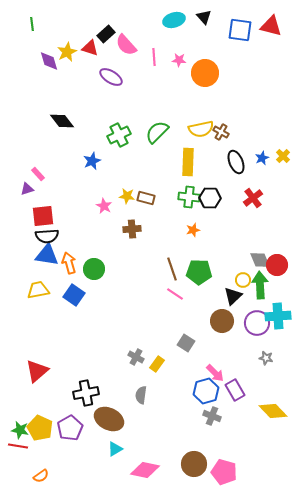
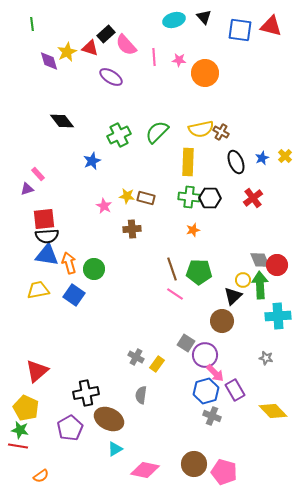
yellow cross at (283, 156): moved 2 px right
red square at (43, 216): moved 1 px right, 3 px down
purple circle at (257, 323): moved 52 px left, 32 px down
yellow pentagon at (40, 428): moved 14 px left, 20 px up
